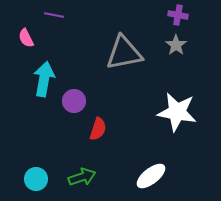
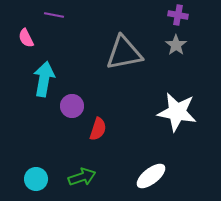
purple circle: moved 2 px left, 5 px down
